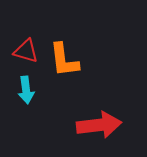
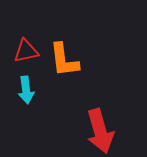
red triangle: rotated 28 degrees counterclockwise
red arrow: moved 1 px right, 6 px down; rotated 81 degrees clockwise
